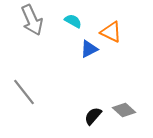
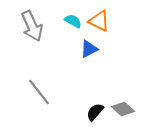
gray arrow: moved 6 px down
orange triangle: moved 12 px left, 11 px up
gray line: moved 15 px right
gray diamond: moved 1 px left, 1 px up
black semicircle: moved 2 px right, 4 px up
